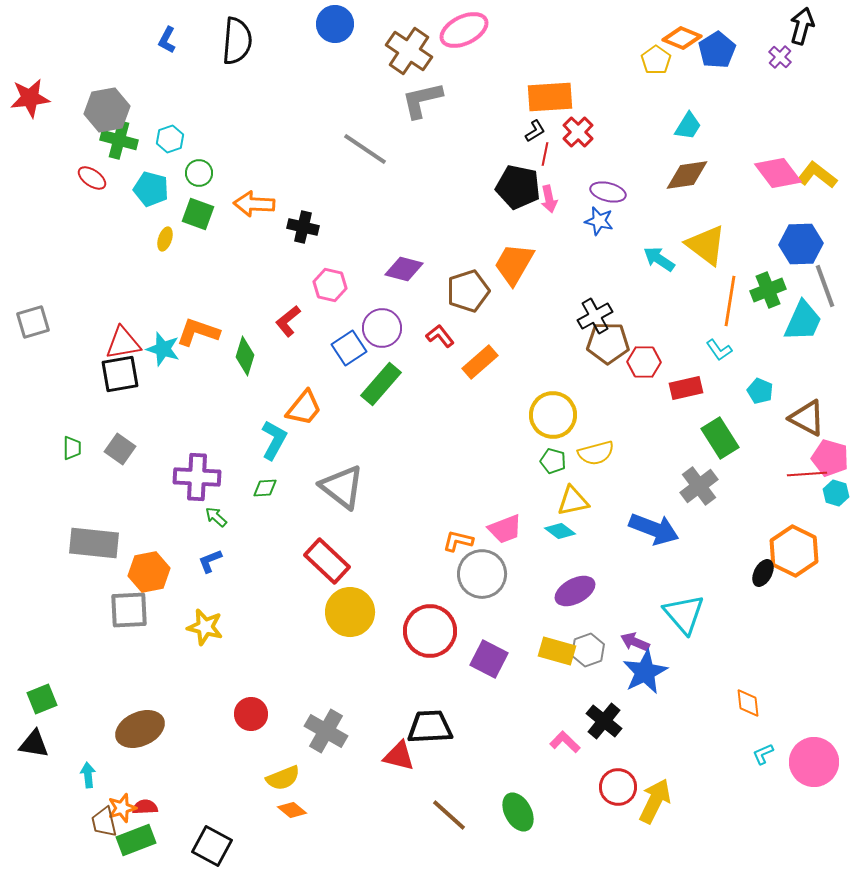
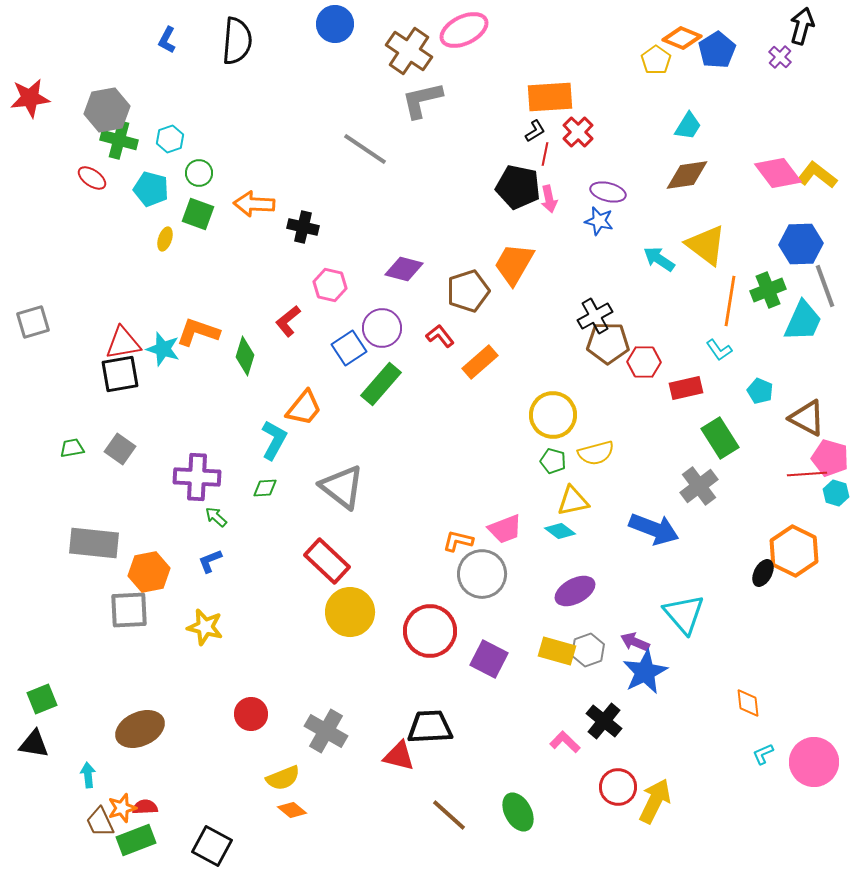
green trapezoid at (72, 448): rotated 100 degrees counterclockwise
brown trapezoid at (104, 822): moved 4 px left; rotated 12 degrees counterclockwise
